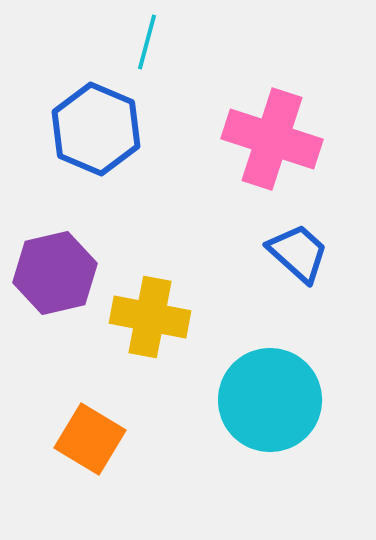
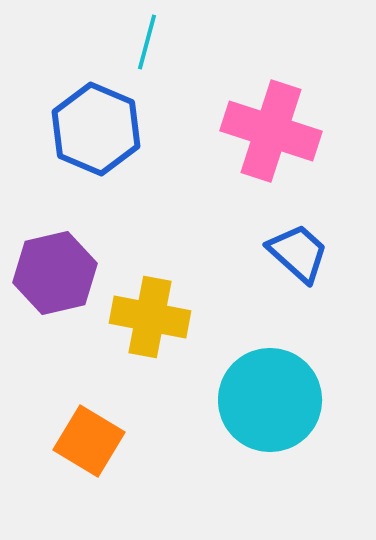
pink cross: moved 1 px left, 8 px up
orange square: moved 1 px left, 2 px down
